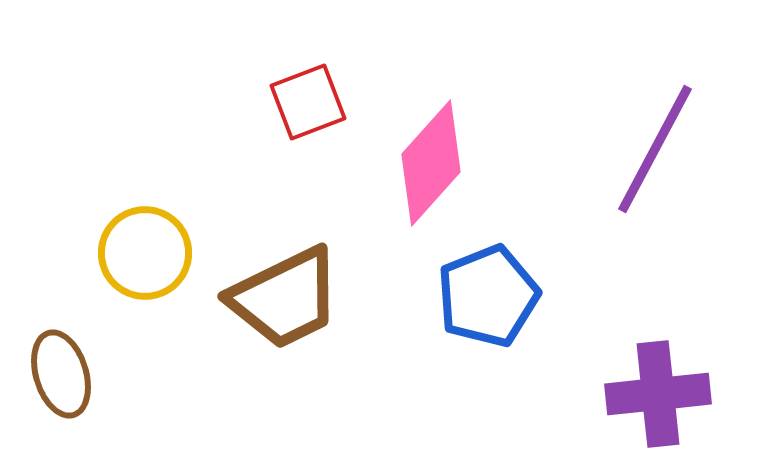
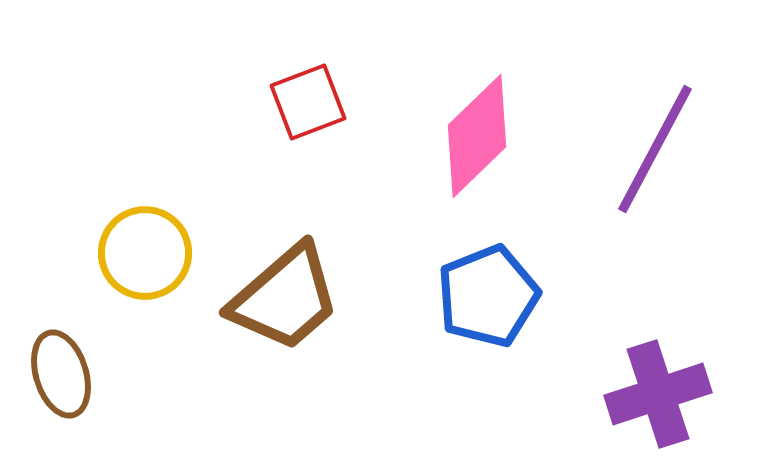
pink diamond: moved 46 px right, 27 px up; rotated 4 degrees clockwise
brown trapezoid: rotated 15 degrees counterclockwise
purple cross: rotated 12 degrees counterclockwise
